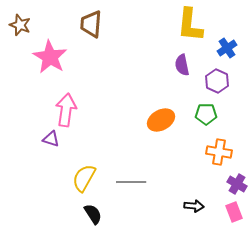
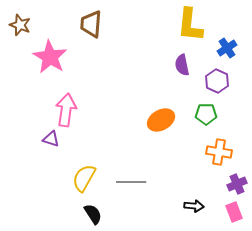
purple cross: rotated 36 degrees clockwise
